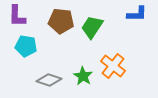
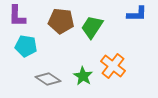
gray diamond: moved 1 px left, 1 px up; rotated 15 degrees clockwise
